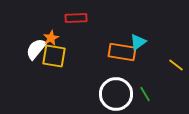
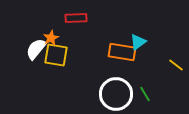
yellow square: moved 2 px right, 1 px up
